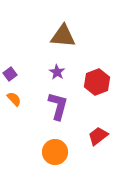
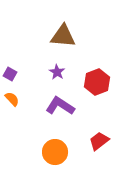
purple square: rotated 24 degrees counterclockwise
orange semicircle: moved 2 px left
purple L-shape: moved 2 px right; rotated 72 degrees counterclockwise
red trapezoid: moved 1 px right, 5 px down
